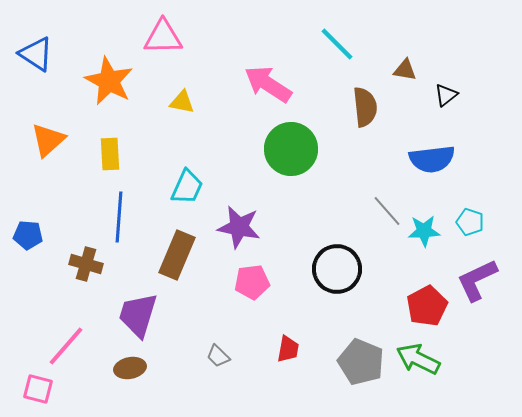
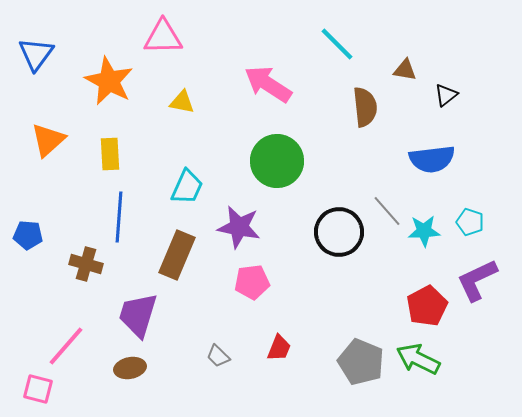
blue triangle: rotated 33 degrees clockwise
green circle: moved 14 px left, 12 px down
black circle: moved 2 px right, 37 px up
red trapezoid: moved 9 px left, 1 px up; rotated 12 degrees clockwise
